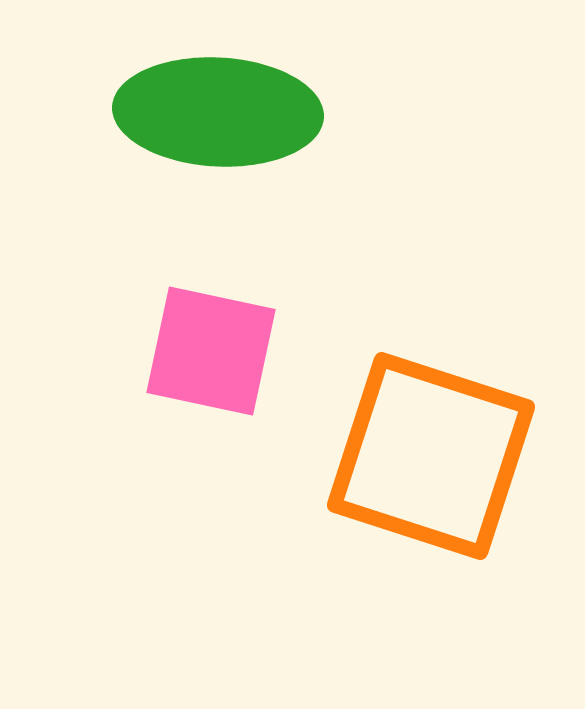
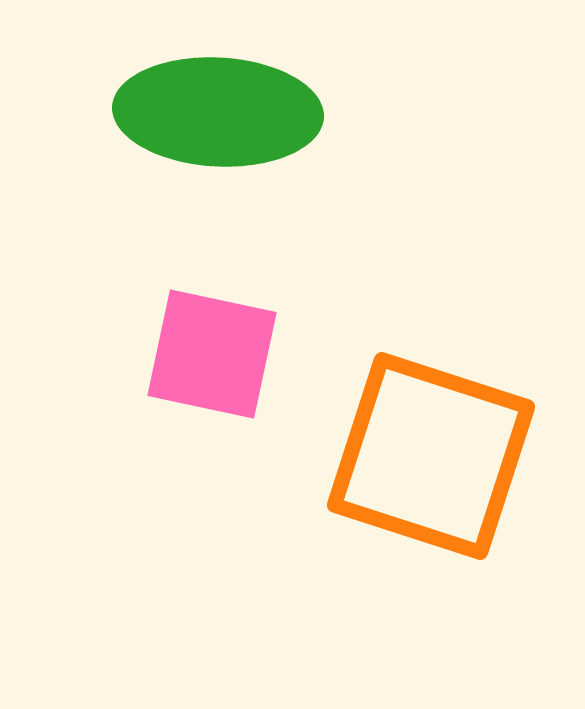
pink square: moved 1 px right, 3 px down
